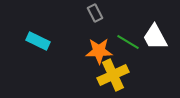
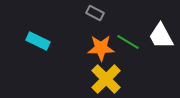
gray rectangle: rotated 36 degrees counterclockwise
white trapezoid: moved 6 px right, 1 px up
orange star: moved 2 px right, 3 px up
yellow cross: moved 7 px left, 4 px down; rotated 20 degrees counterclockwise
